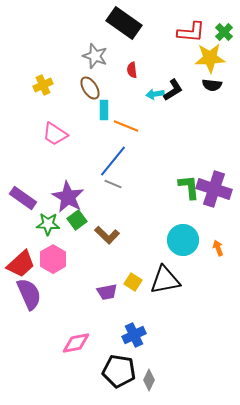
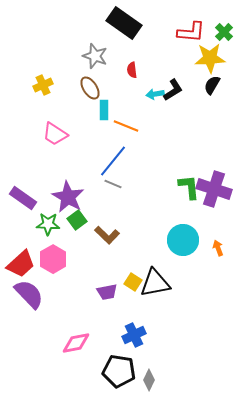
black semicircle: rotated 114 degrees clockwise
black triangle: moved 10 px left, 3 px down
purple semicircle: rotated 20 degrees counterclockwise
